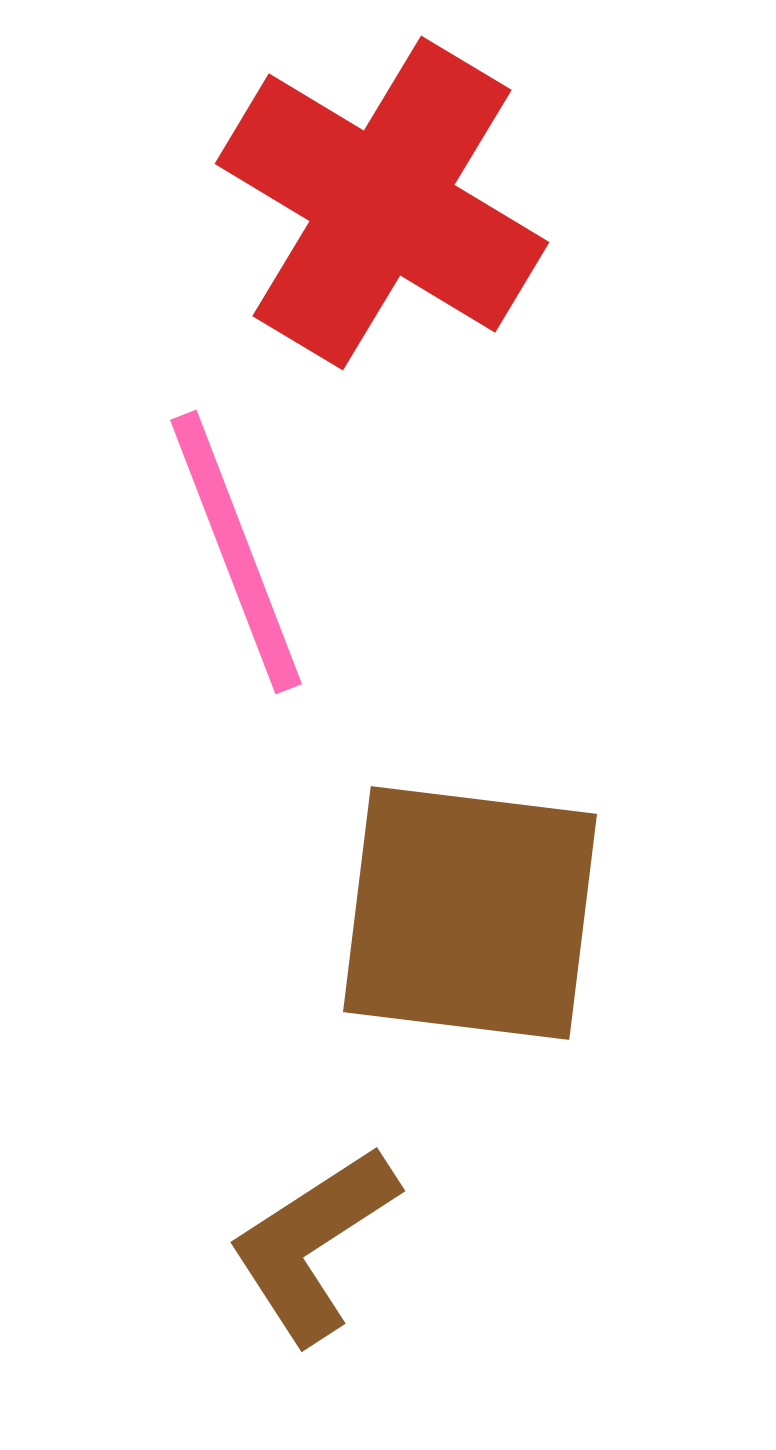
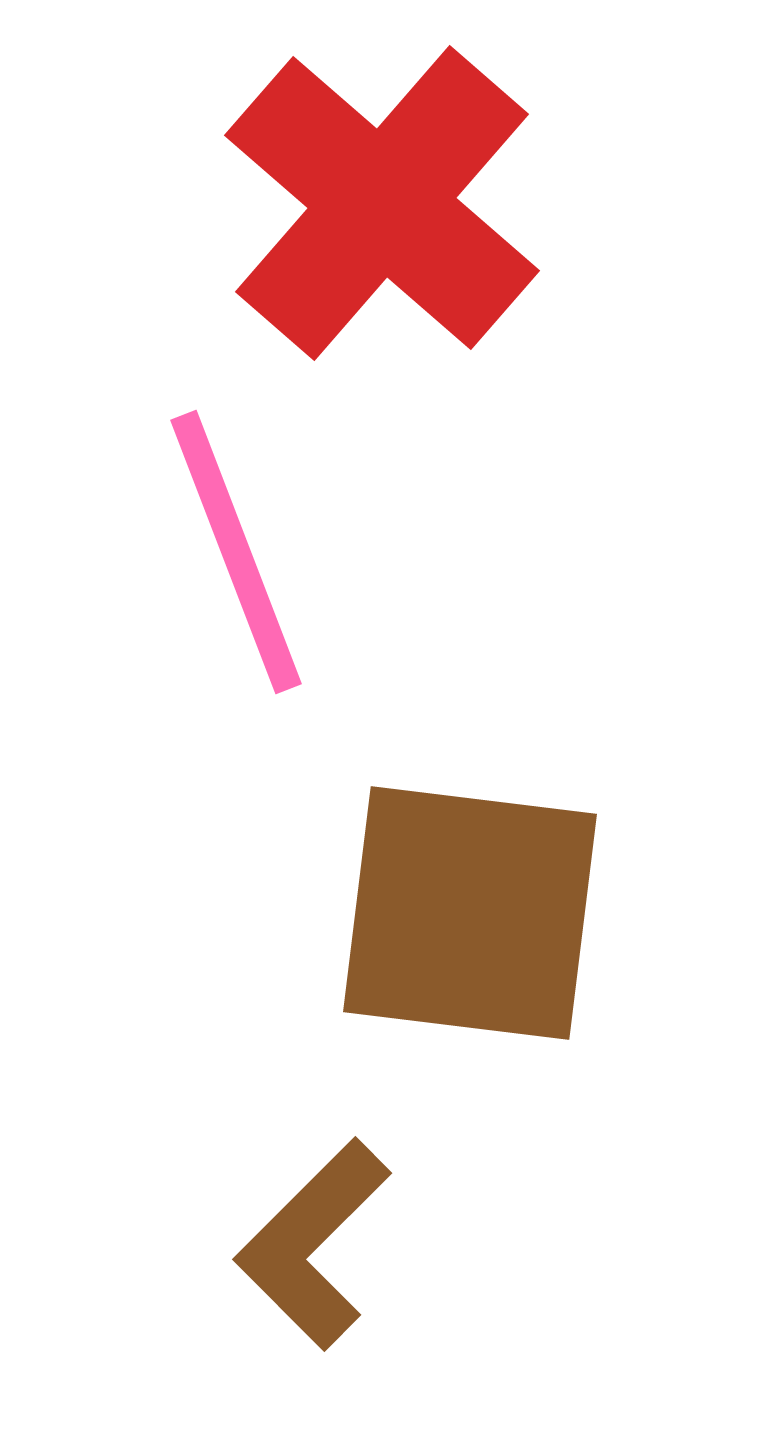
red cross: rotated 10 degrees clockwise
brown L-shape: rotated 12 degrees counterclockwise
